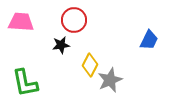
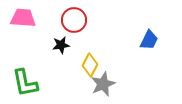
pink trapezoid: moved 2 px right, 4 px up
gray star: moved 7 px left, 4 px down
